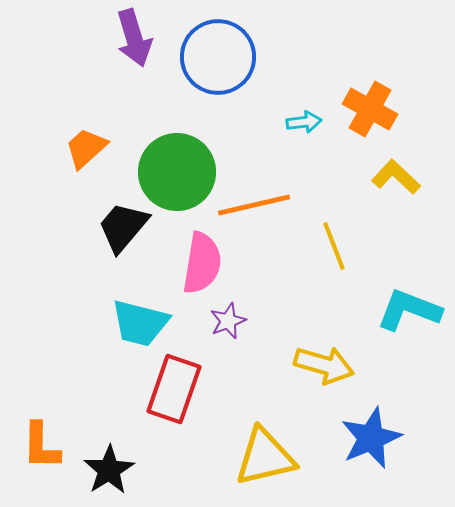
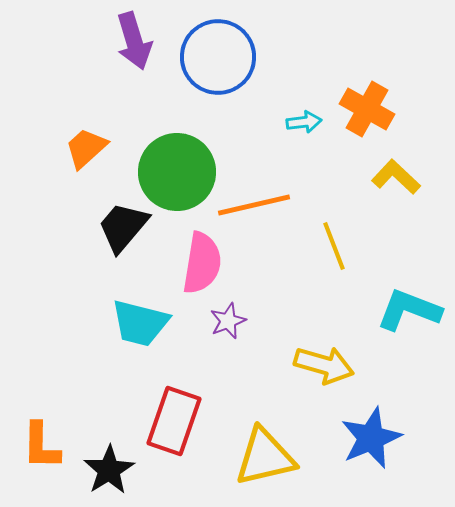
purple arrow: moved 3 px down
orange cross: moved 3 px left
red rectangle: moved 32 px down
